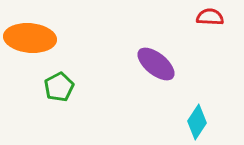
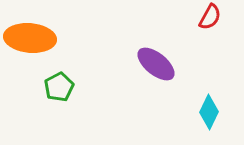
red semicircle: rotated 116 degrees clockwise
cyan diamond: moved 12 px right, 10 px up; rotated 8 degrees counterclockwise
